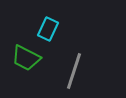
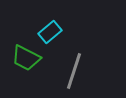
cyan rectangle: moved 2 px right, 3 px down; rotated 25 degrees clockwise
